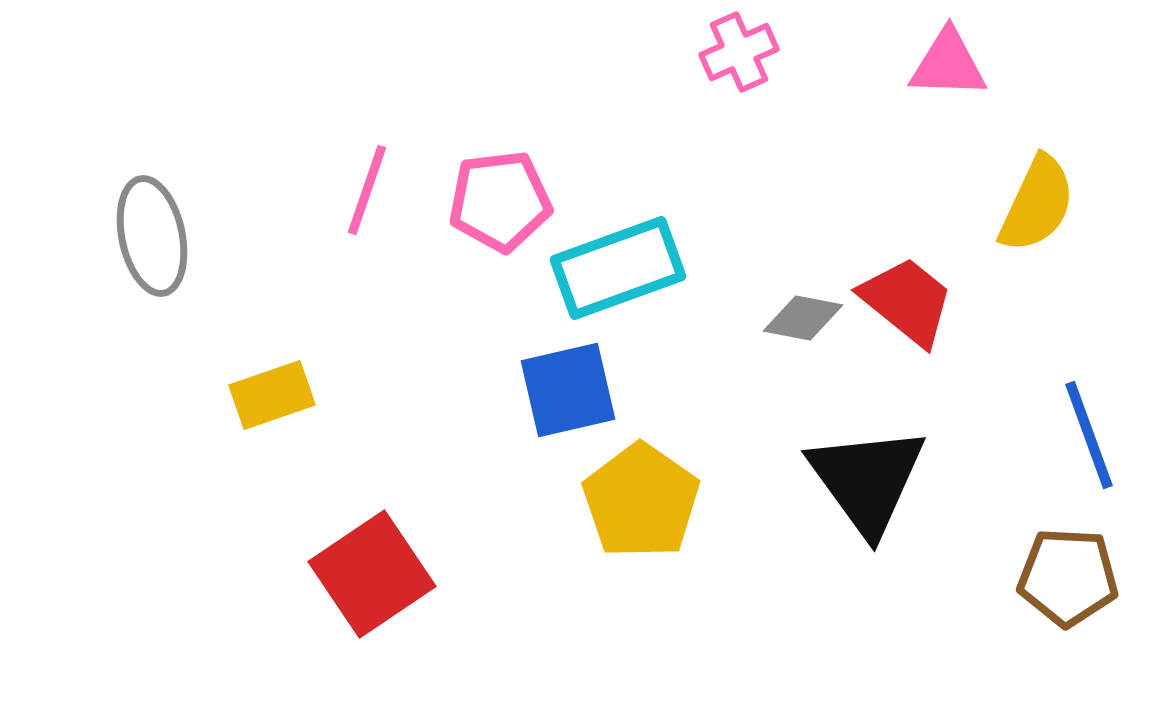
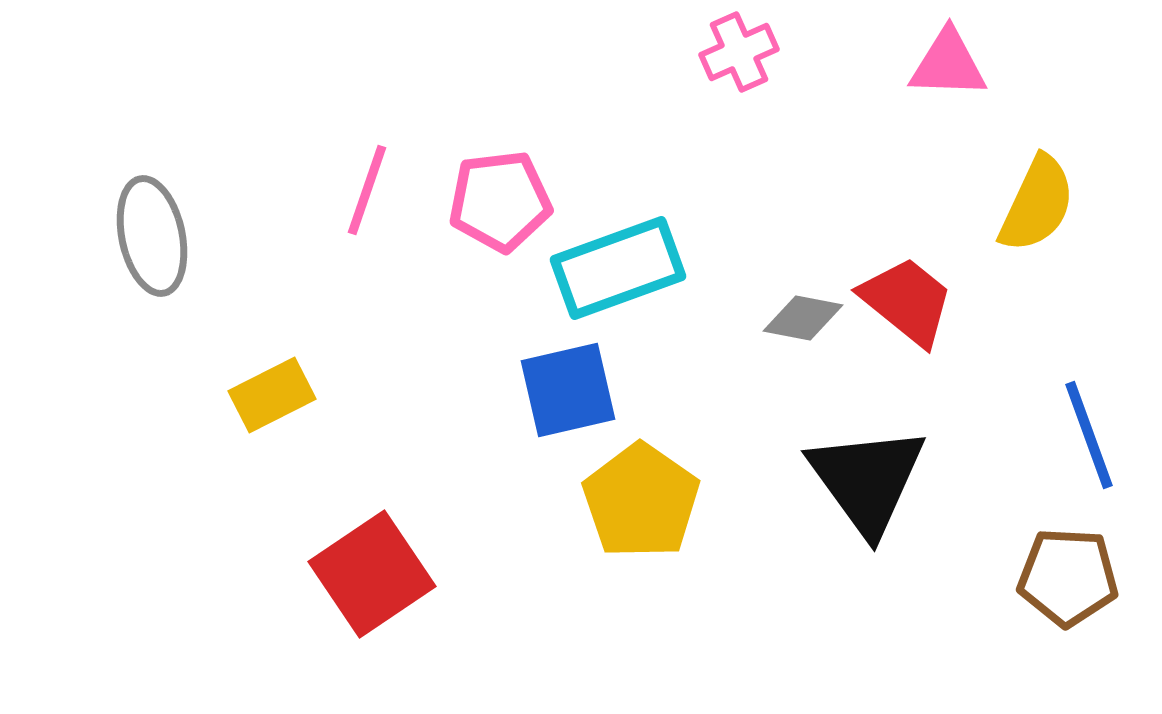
yellow rectangle: rotated 8 degrees counterclockwise
